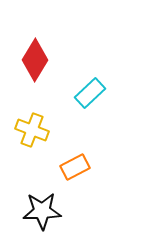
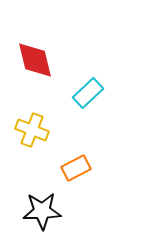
red diamond: rotated 45 degrees counterclockwise
cyan rectangle: moved 2 px left
orange rectangle: moved 1 px right, 1 px down
